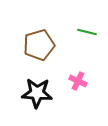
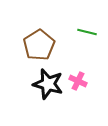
brown pentagon: rotated 16 degrees counterclockwise
black star: moved 11 px right, 9 px up; rotated 12 degrees clockwise
